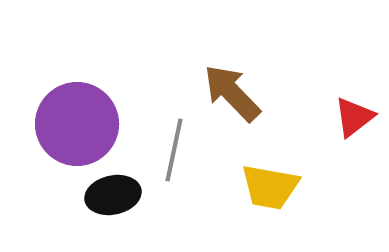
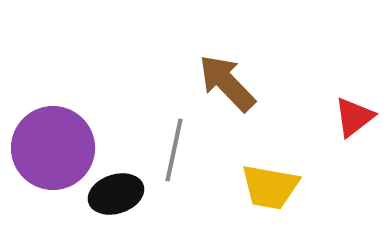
brown arrow: moved 5 px left, 10 px up
purple circle: moved 24 px left, 24 px down
black ellipse: moved 3 px right, 1 px up; rotated 6 degrees counterclockwise
